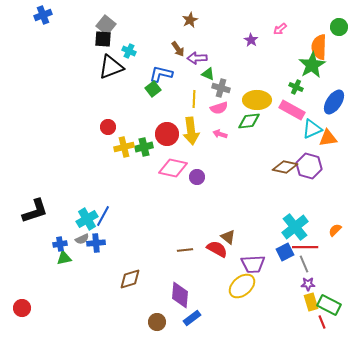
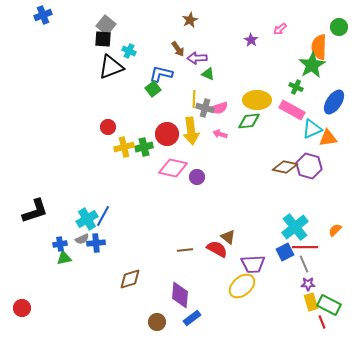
gray cross at (221, 88): moved 16 px left, 20 px down
